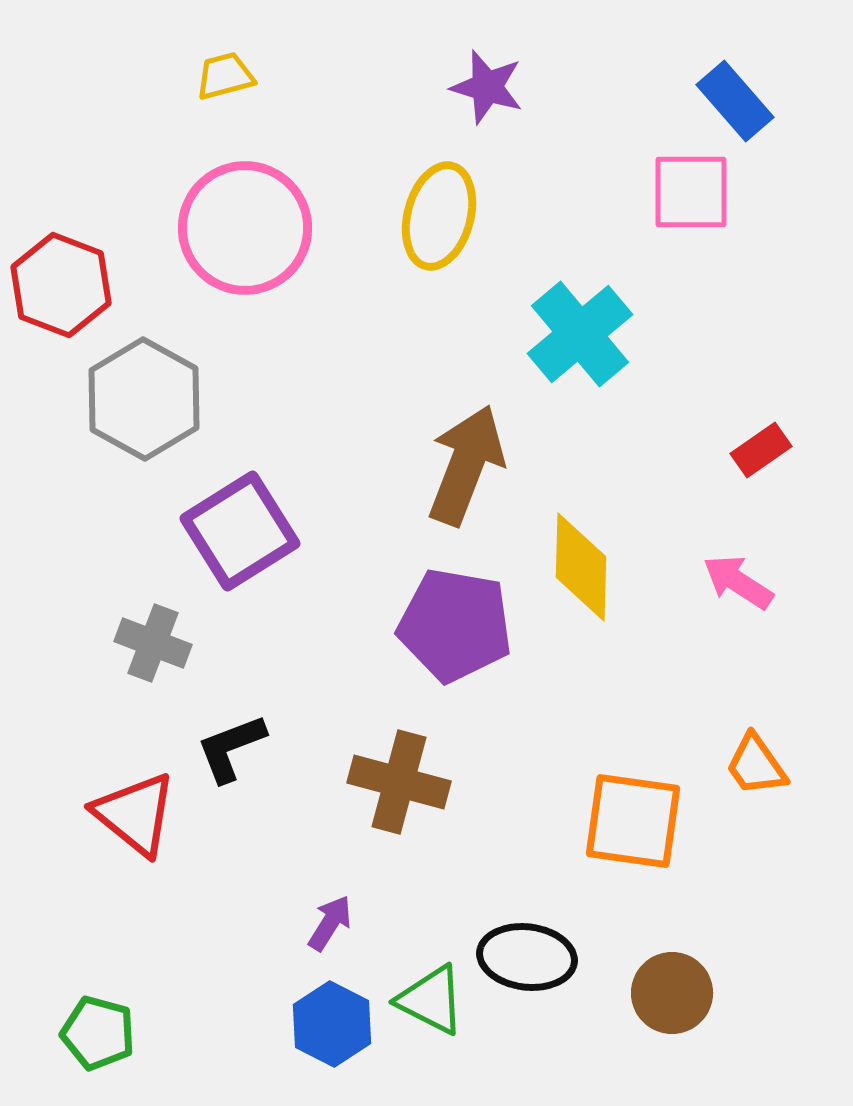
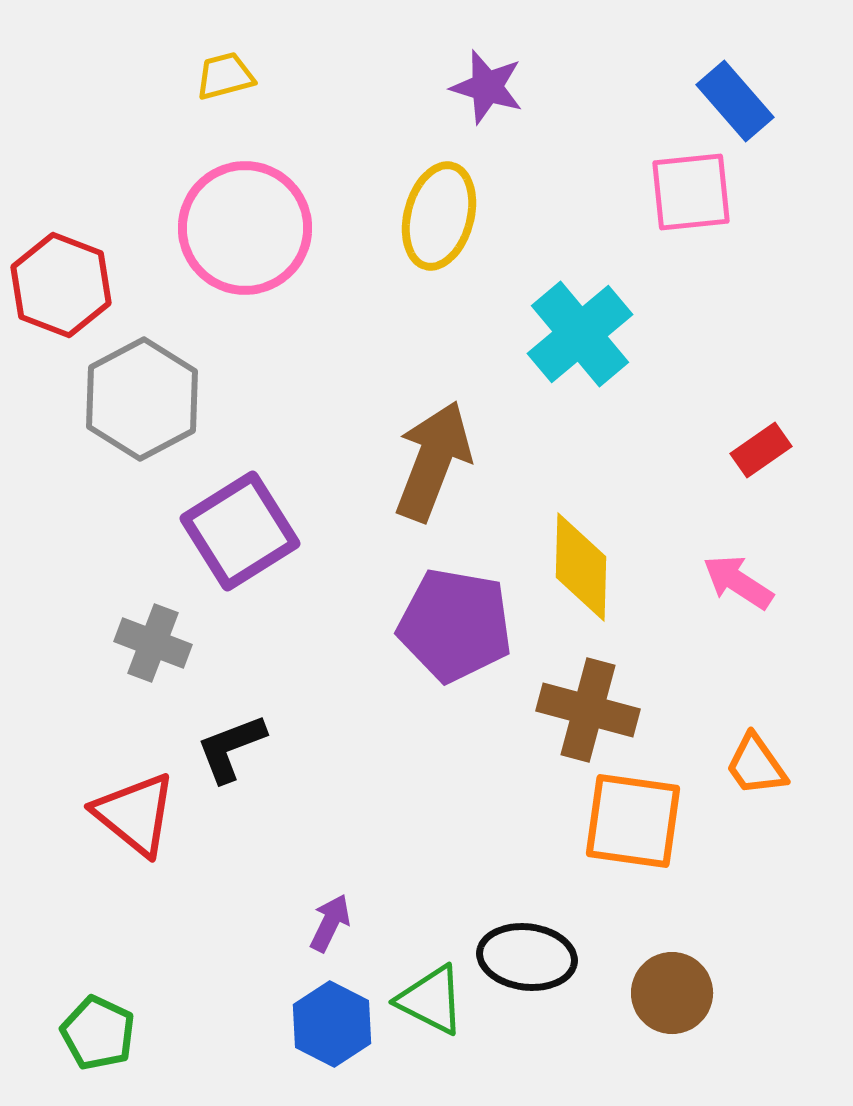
pink square: rotated 6 degrees counterclockwise
gray hexagon: moved 2 px left; rotated 3 degrees clockwise
brown arrow: moved 33 px left, 4 px up
brown cross: moved 189 px right, 72 px up
purple arrow: rotated 6 degrees counterclockwise
green pentagon: rotated 10 degrees clockwise
